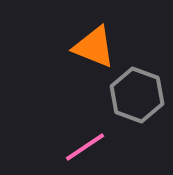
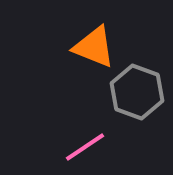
gray hexagon: moved 3 px up
